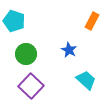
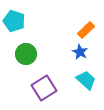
orange rectangle: moved 6 px left, 9 px down; rotated 18 degrees clockwise
blue star: moved 11 px right, 2 px down
purple square: moved 13 px right, 2 px down; rotated 15 degrees clockwise
